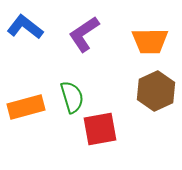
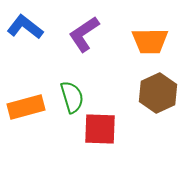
brown hexagon: moved 2 px right, 2 px down
red square: rotated 12 degrees clockwise
